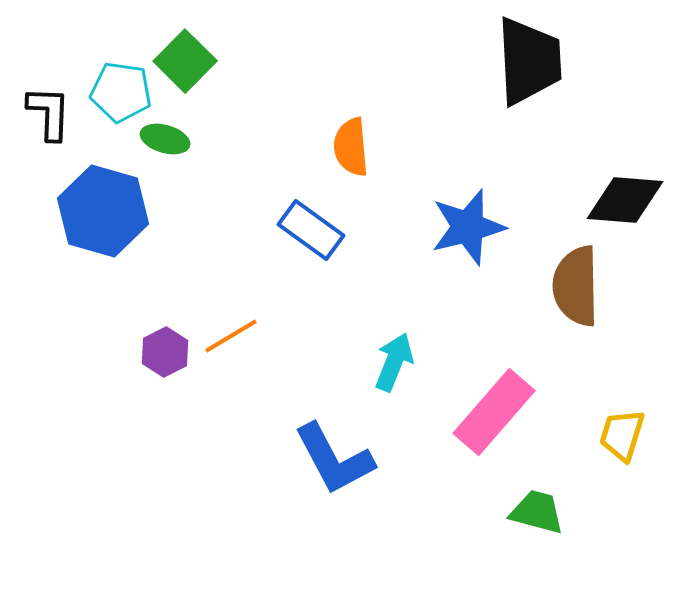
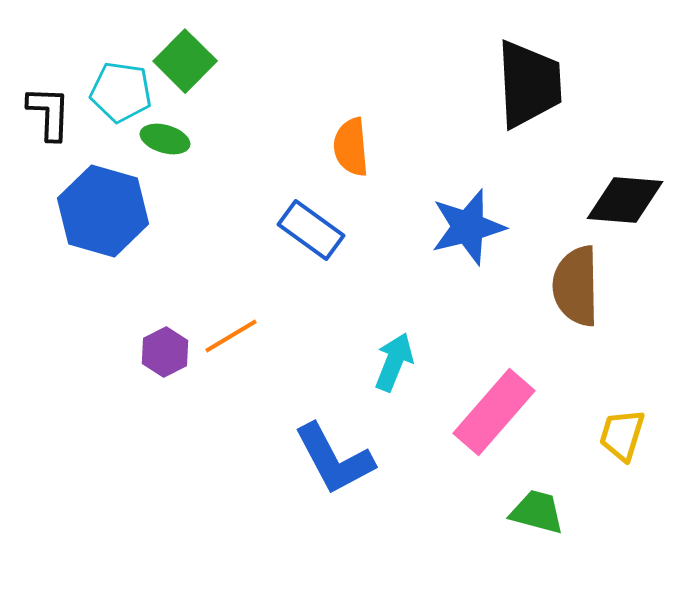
black trapezoid: moved 23 px down
